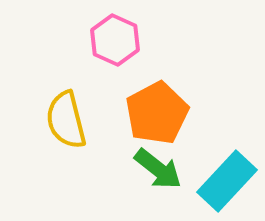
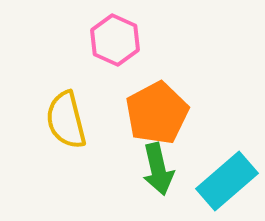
green arrow: rotated 39 degrees clockwise
cyan rectangle: rotated 6 degrees clockwise
